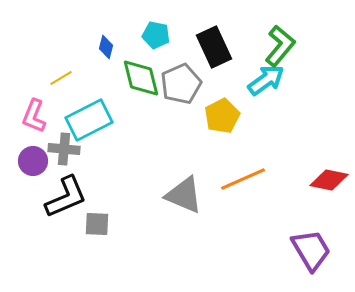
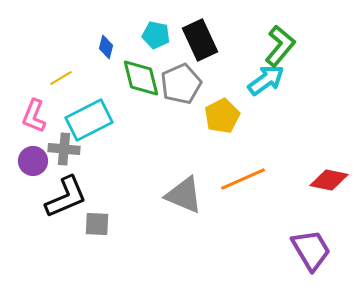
black rectangle: moved 14 px left, 7 px up
